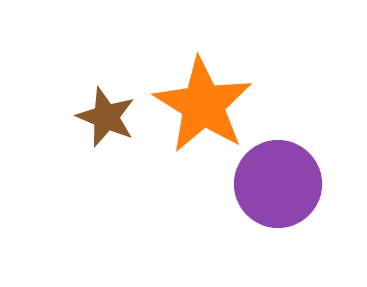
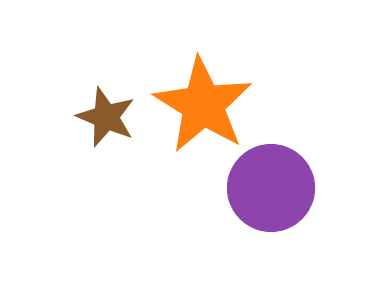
purple circle: moved 7 px left, 4 px down
